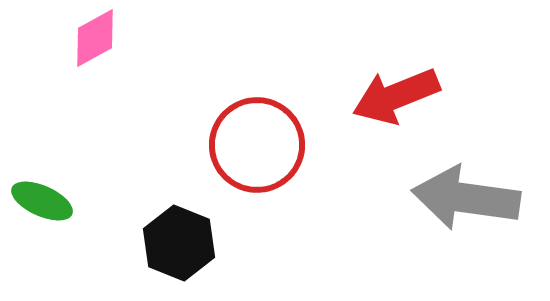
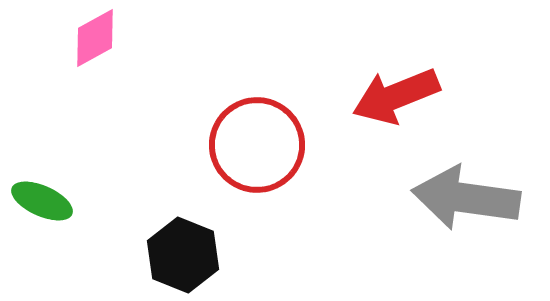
black hexagon: moved 4 px right, 12 px down
